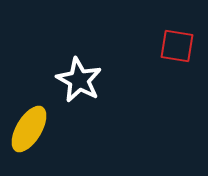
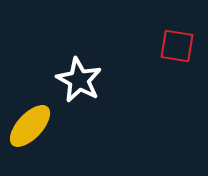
yellow ellipse: moved 1 px right, 3 px up; rotated 12 degrees clockwise
